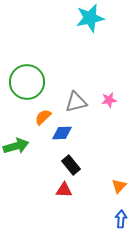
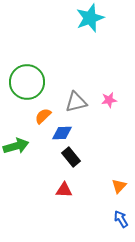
cyan star: rotated 8 degrees counterclockwise
orange semicircle: moved 1 px up
black rectangle: moved 8 px up
blue arrow: rotated 36 degrees counterclockwise
